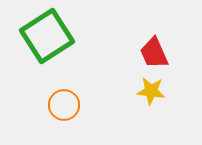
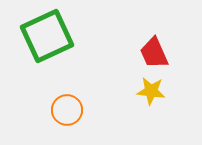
green square: rotated 8 degrees clockwise
orange circle: moved 3 px right, 5 px down
